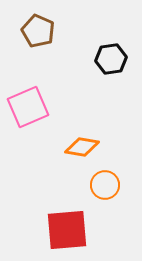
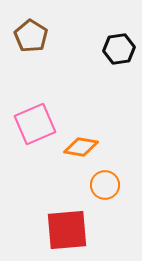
brown pentagon: moved 7 px left, 5 px down; rotated 8 degrees clockwise
black hexagon: moved 8 px right, 10 px up
pink square: moved 7 px right, 17 px down
orange diamond: moved 1 px left
